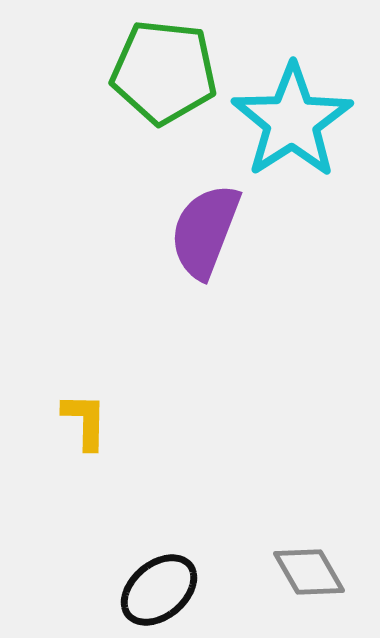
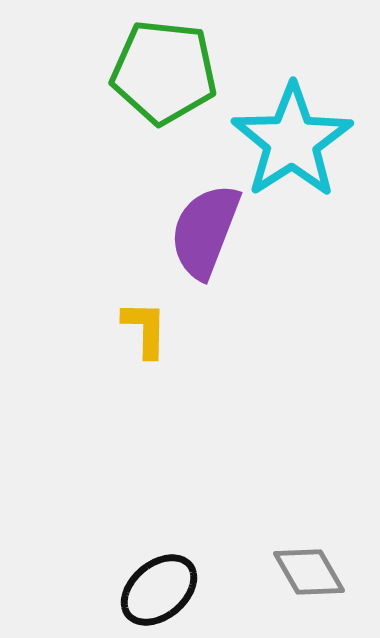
cyan star: moved 20 px down
yellow L-shape: moved 60 px right, 92 px up
